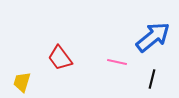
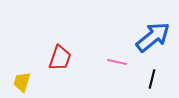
red trapezoid: rotated 124 degrees counterclockwise
